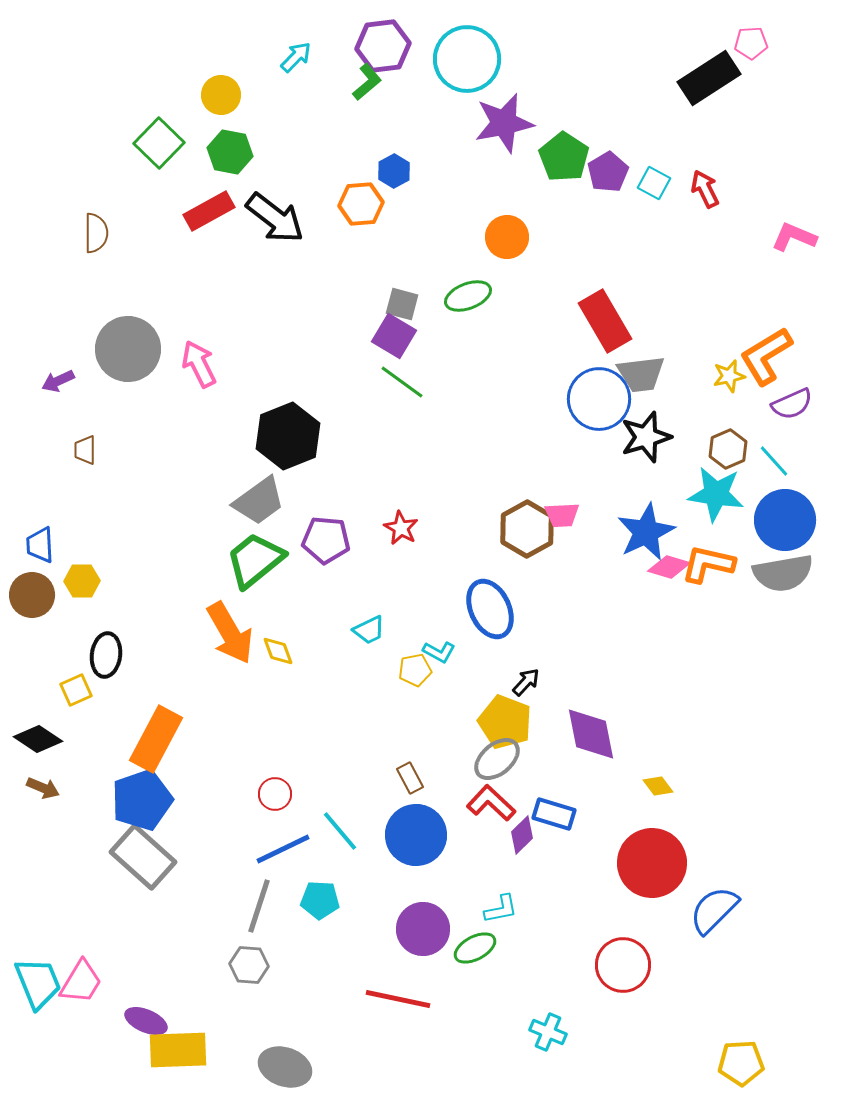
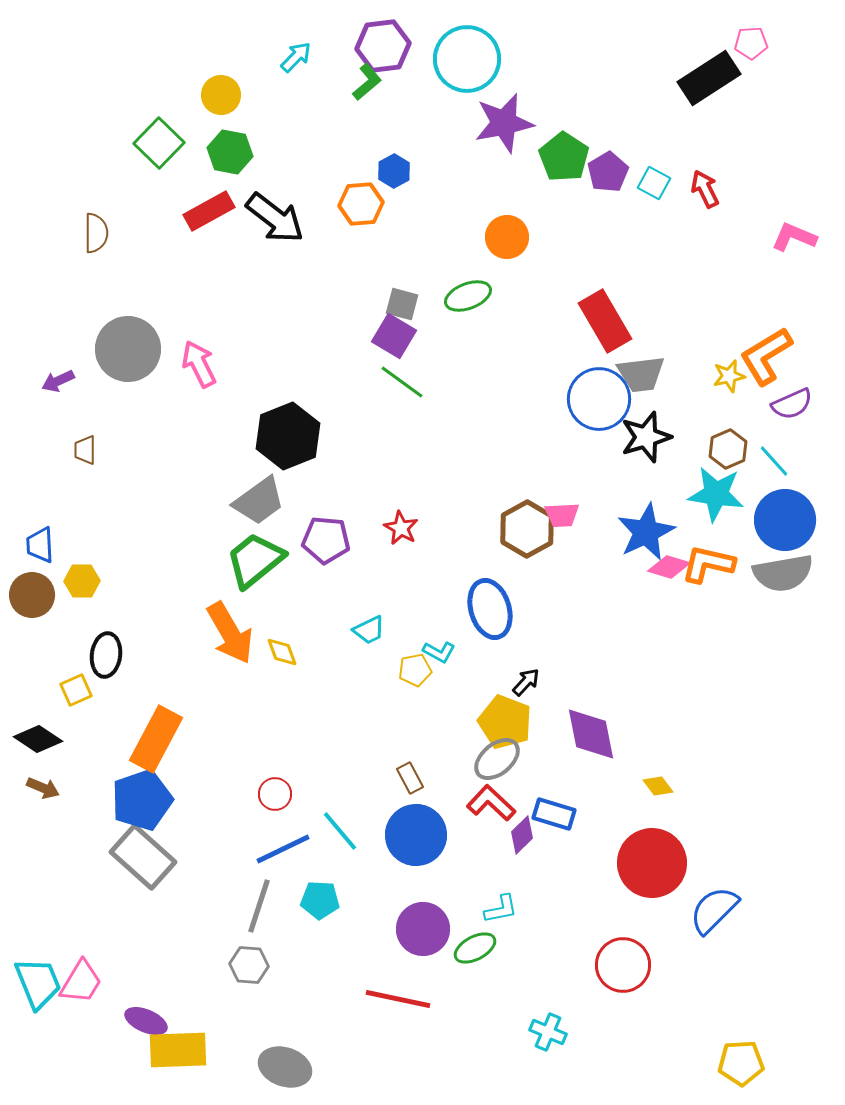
blue ellipse at (490, 609): rotated 8 degrees clockwise
yellow diamond at (278, 651): moved 4 px right, 1 px down
